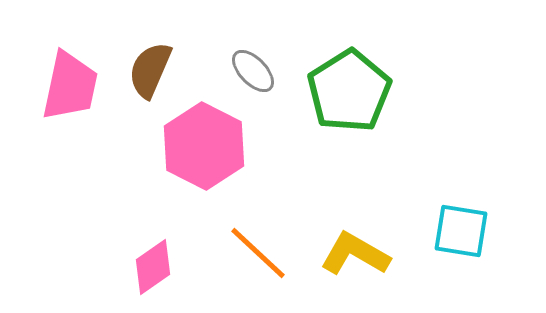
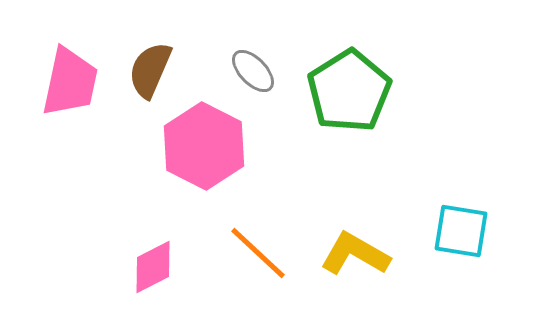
pink trapezoid: moved 4 px up
pink diamond: rotated 8 degrees clockwise
